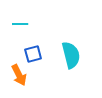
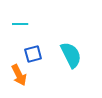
cyan semicircle: rotated 12 degrees counterclockwise
